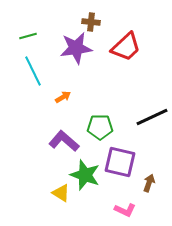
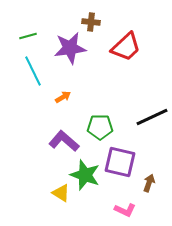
purple star: moved 6 px left
